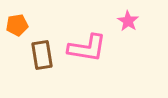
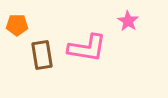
orange pentagon: rotated 10 degrees clockwise
